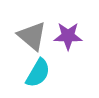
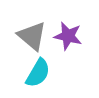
purple star: rotated 12 degrees clockwise
